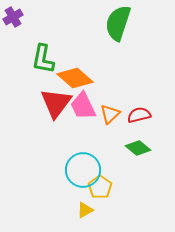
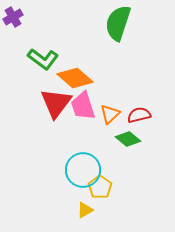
green L-shape: rotated 64 degrees counterclockwise
pink trapezoid: rotated 8 degrees clockwise
green diamond: moved 10 px left, 9 px up
